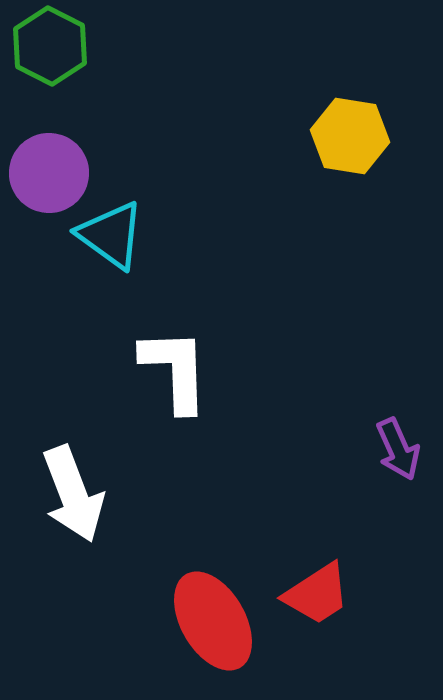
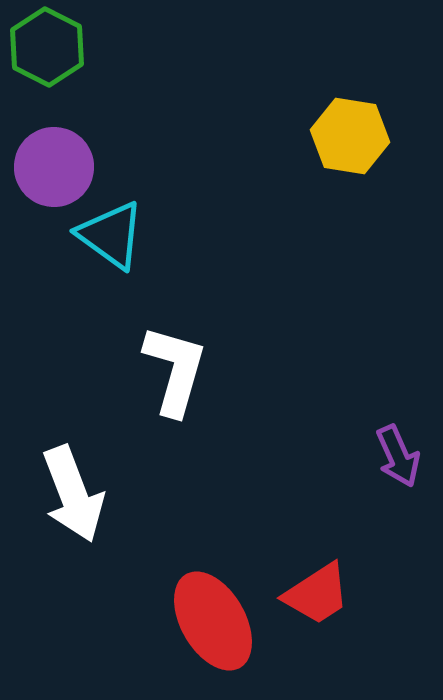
green hexagon: moved 3 px left, 1 px down
purple circle: moved 5 px right, 6 px up
white L-shape: rotated 18 degrees clockwise
purple arrow: moved 7 px down
